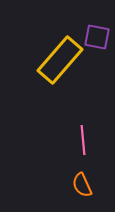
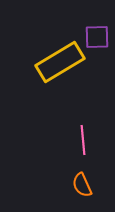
purple square: rotated 12 degrees counterclockwise
yellow rectangle: moved 2 px down; rotated 18 degrees clockwise
